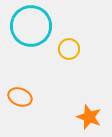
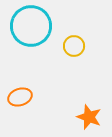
yellow circle: moved 5 px right, 3 px up
orange ellipse: rotated 40 degrees counterclockwise
